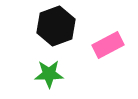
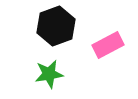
green star: rotated 8 degrees counterclockwise
